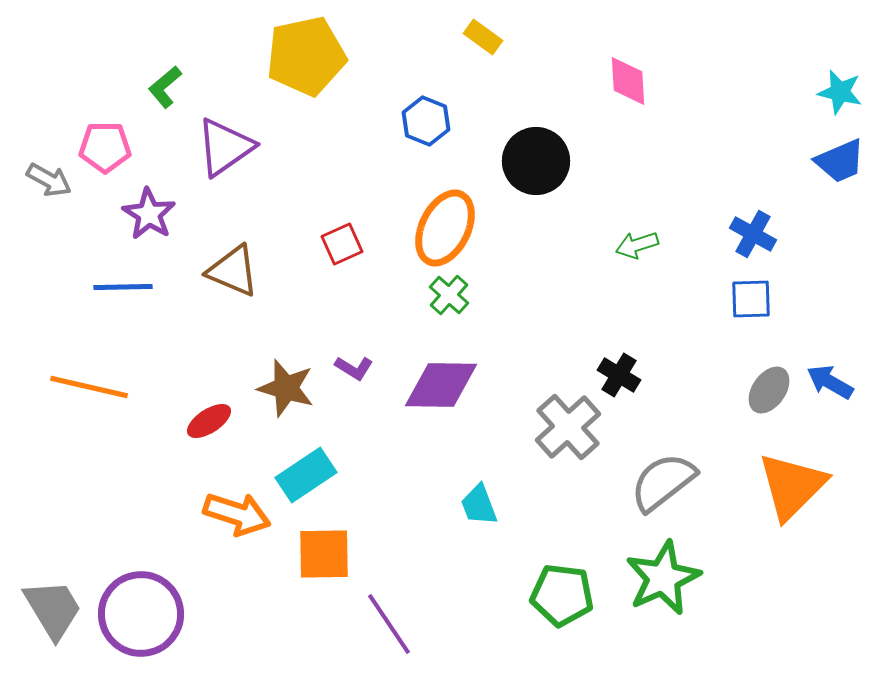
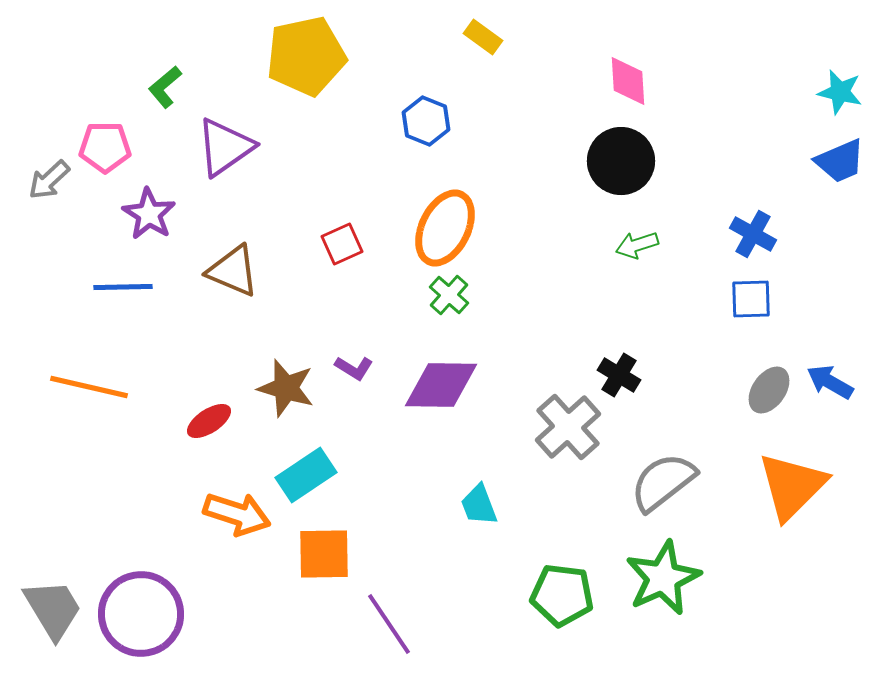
black circle: moved 85 px right
gray arrow: rotated 108 degrees clockwise
